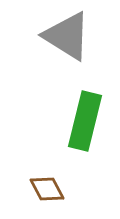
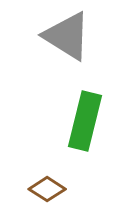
brown diamond: rotated 30 degrees counterclockwise
